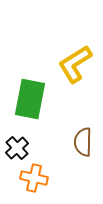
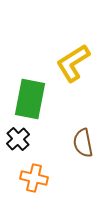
yellow L-shape: moved 2 px left, 1 px up
brown semicircle: moved 1 px down; rotated 12 degrees counterclockwise
black cross: moved 1 px right, 9 px up
